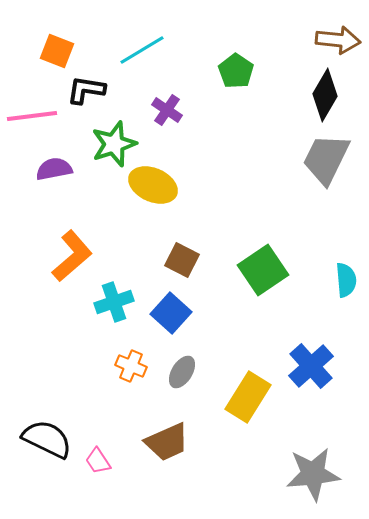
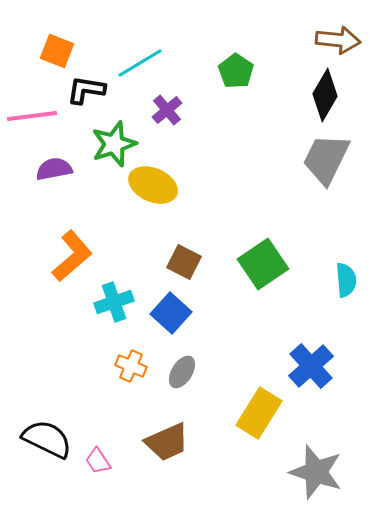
cyan line: moved 2 px left, 13 px down
purple cross: rotated 16 degrees clockwise
brown square: moved 2 px right, 2 px down
green square: moved 6 px up
yellow rectangle: moved 11 px right, 16 px down
gray star: moved 3 px right, 2 px up; rotated 24 degrees clockwise
